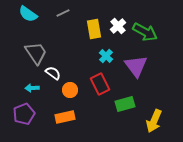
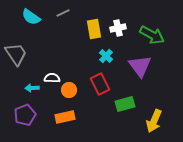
cyan semicircle: moved 3 px right, 3 px down
white cross: moved 2 px down; rotated 28 degrees clockwise
green arrow: moved 7 px right, 3 px down
gray trapezoid: moved 20 px left, 1 px down
purple triangle: moved 4 px right
white semicircle: moved 1 px left, 5 px down; rotated 35 degrees counterclockwise
orange circle: moved 1 px left
purple pentagon: moved 1 px right, 1 px down
